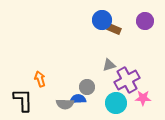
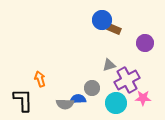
purple circle: moved 22 px down
gray circle: moved 5 px right, 1 px down
